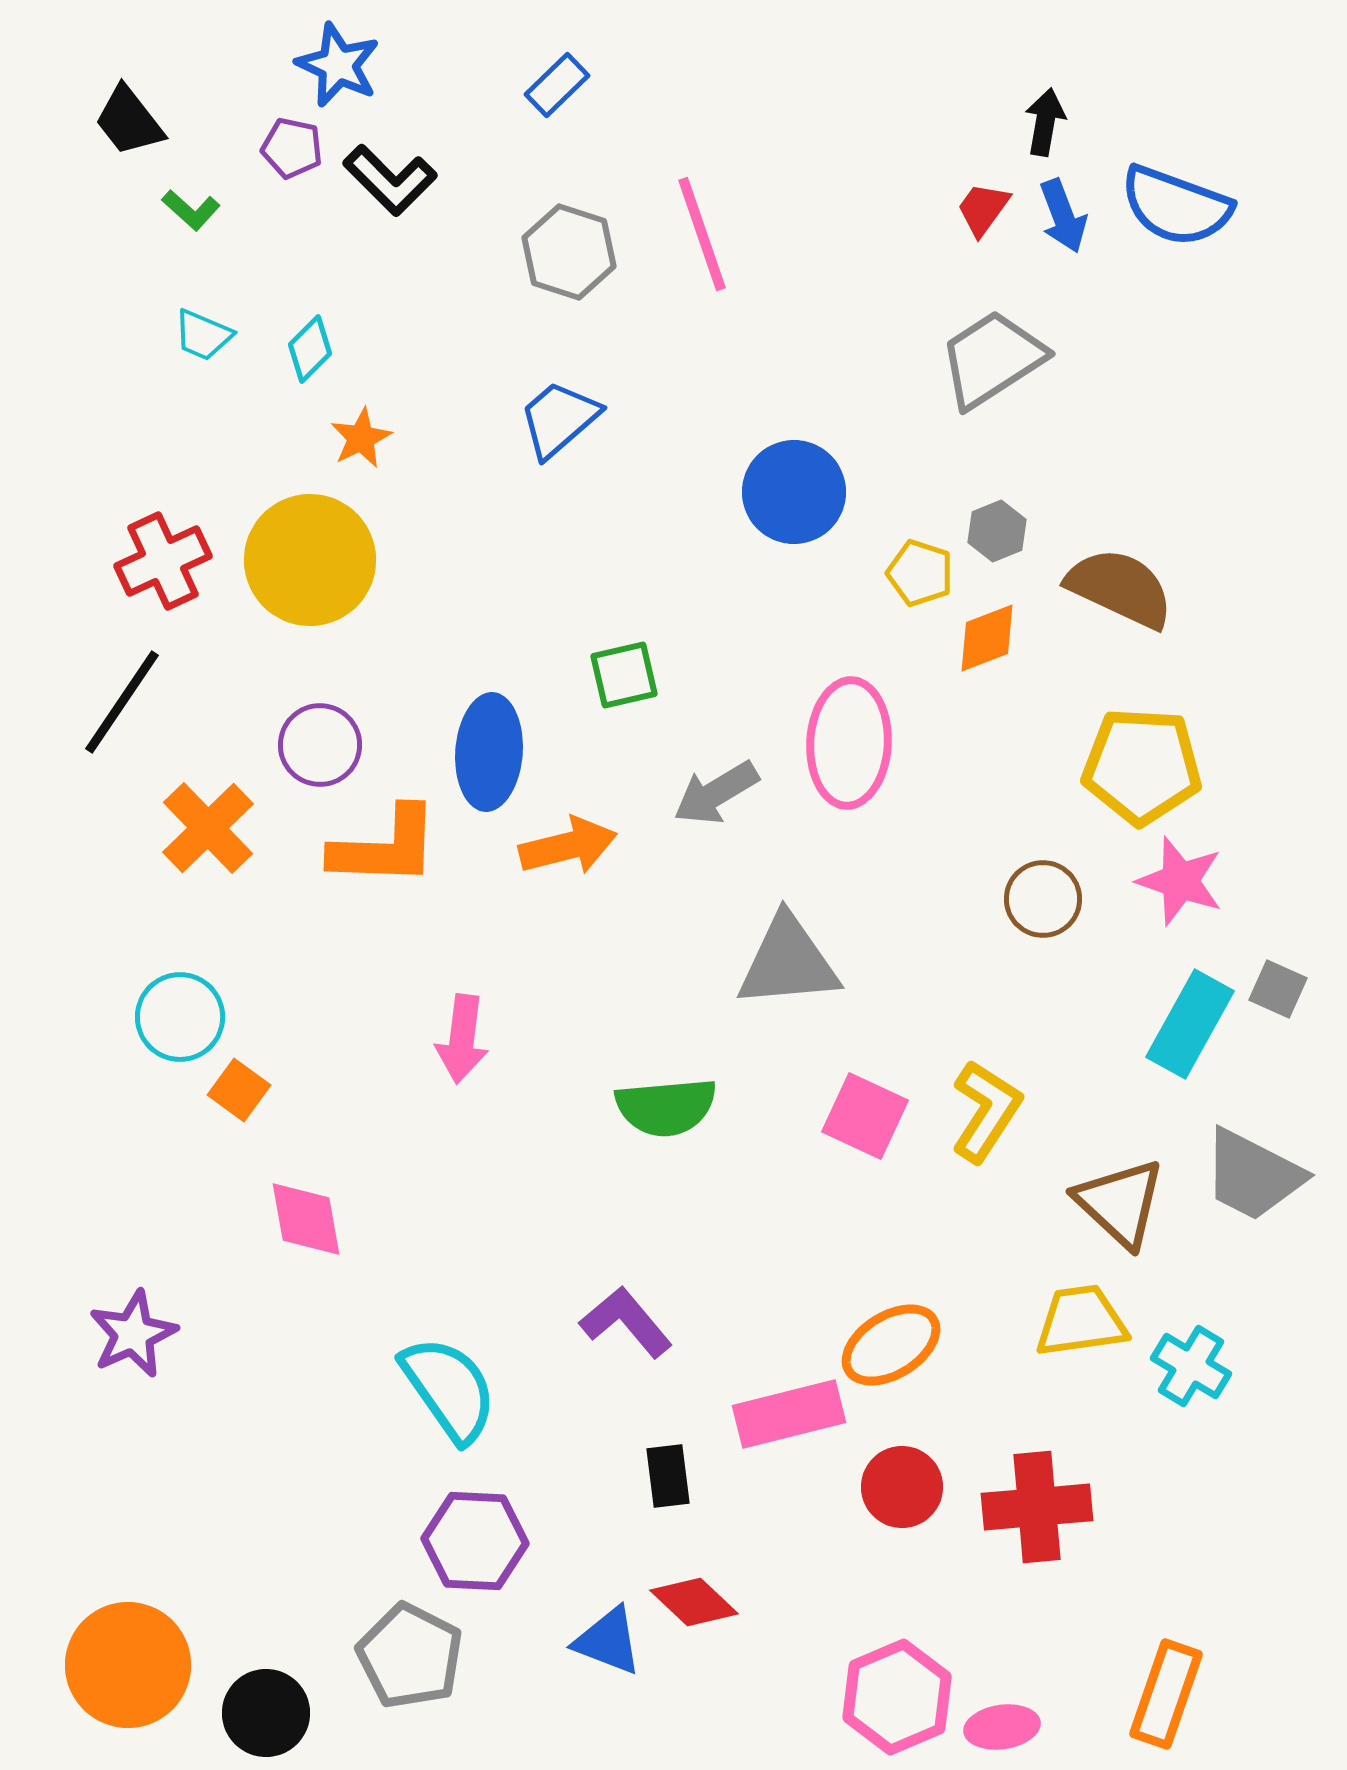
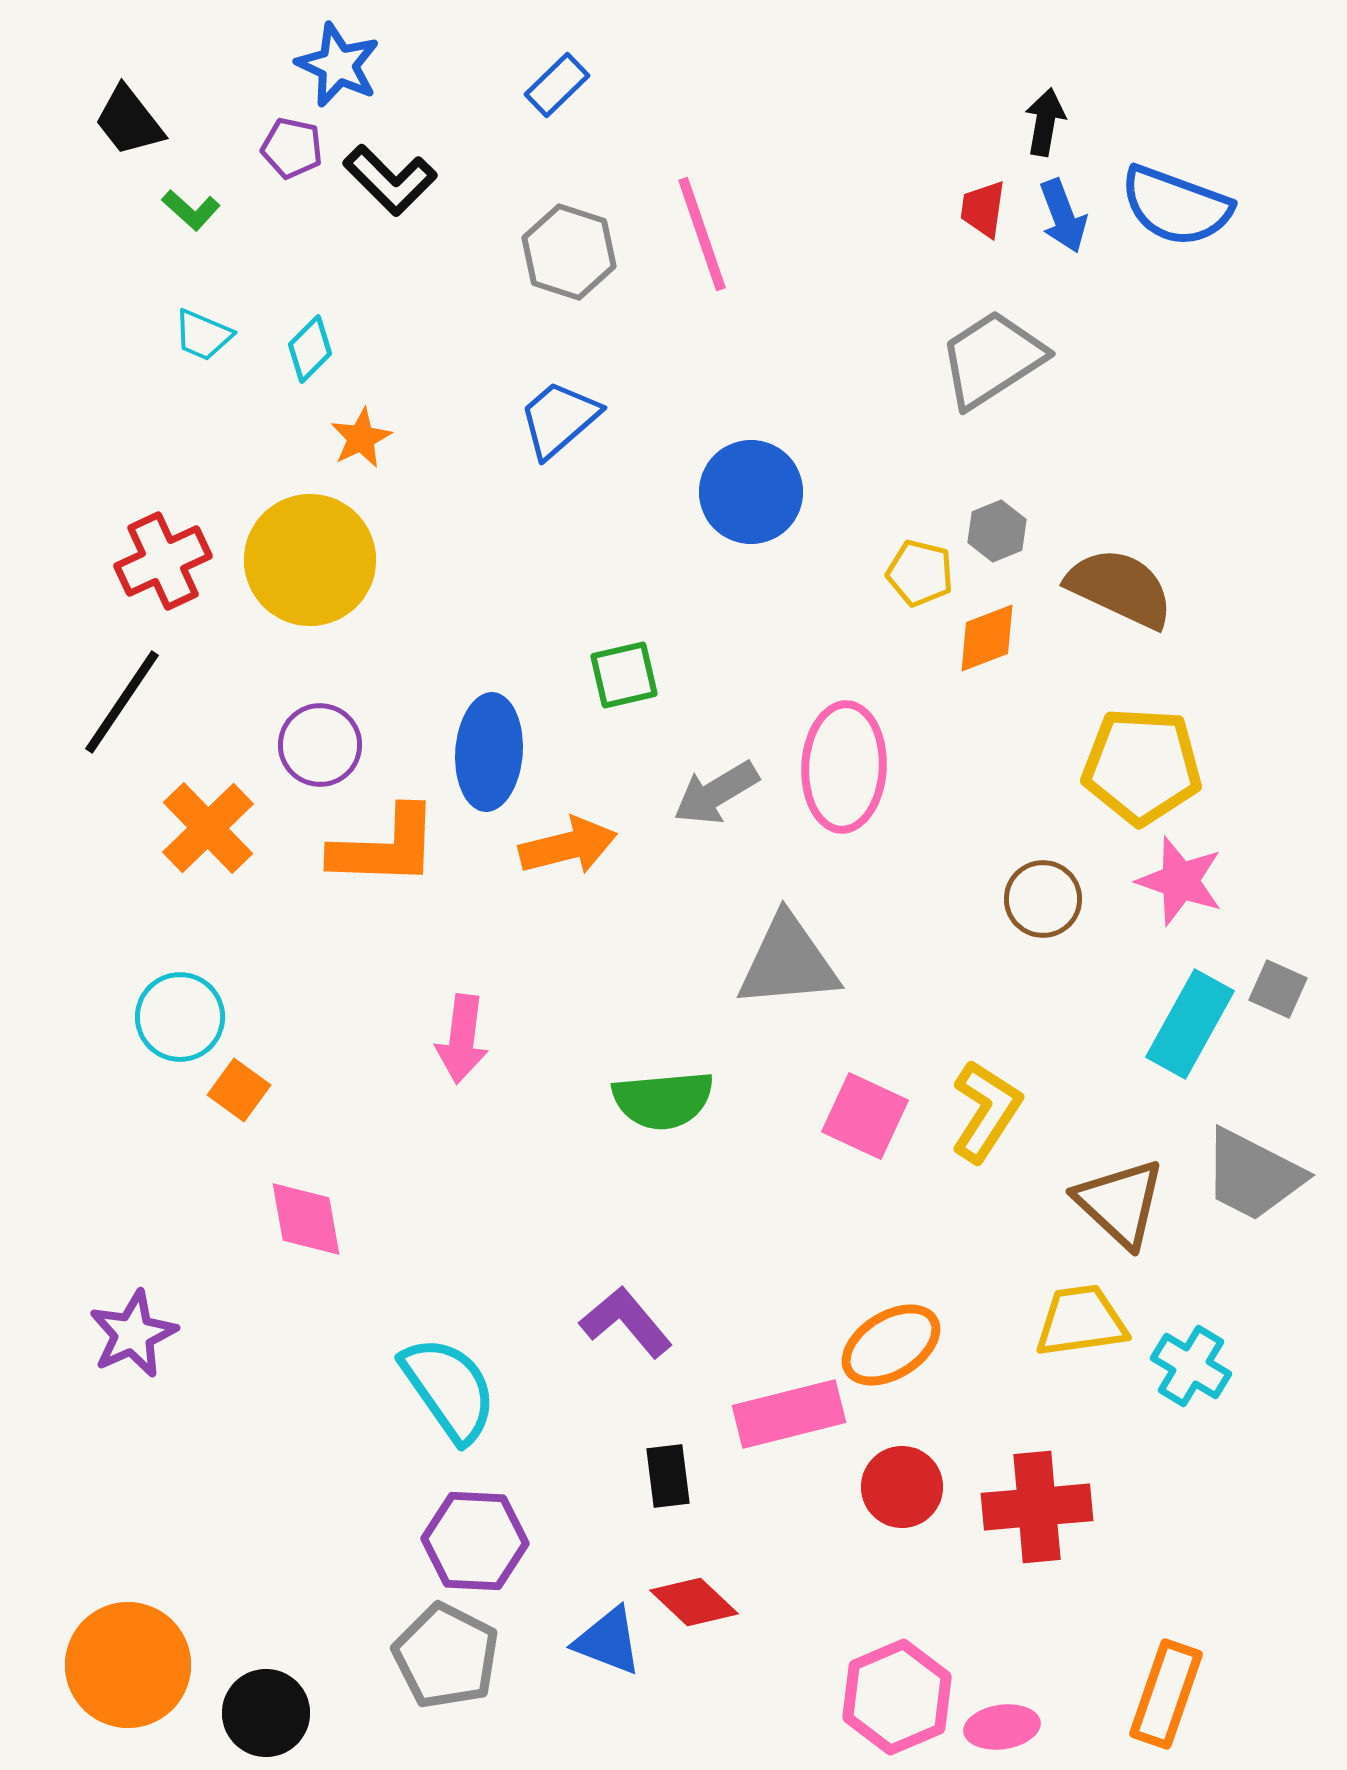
red trapezoid at (983, 209): rotated 28 degrees counterclockwise
blue circle at (794, 492): moved 43 px left
yellow pentagon at (920, 573): rotated 4 degrees counterclockwise
pink ellipse at (849, 743): moved 5 px left, 24 px down
green semicircle at (666, 1107): moved 3 px left, 7 px up
gray pentagon at (410, 1656): moved 36 px right
